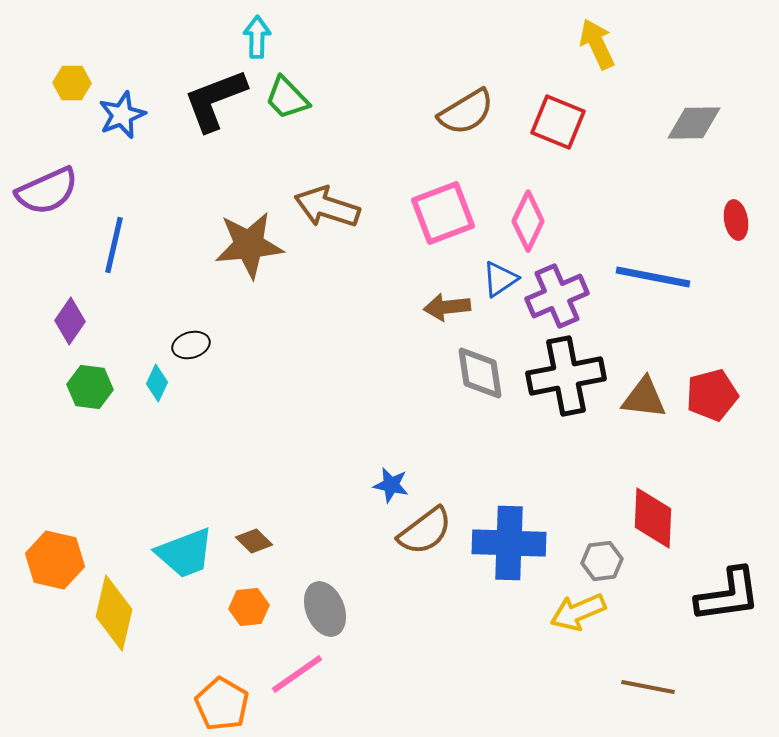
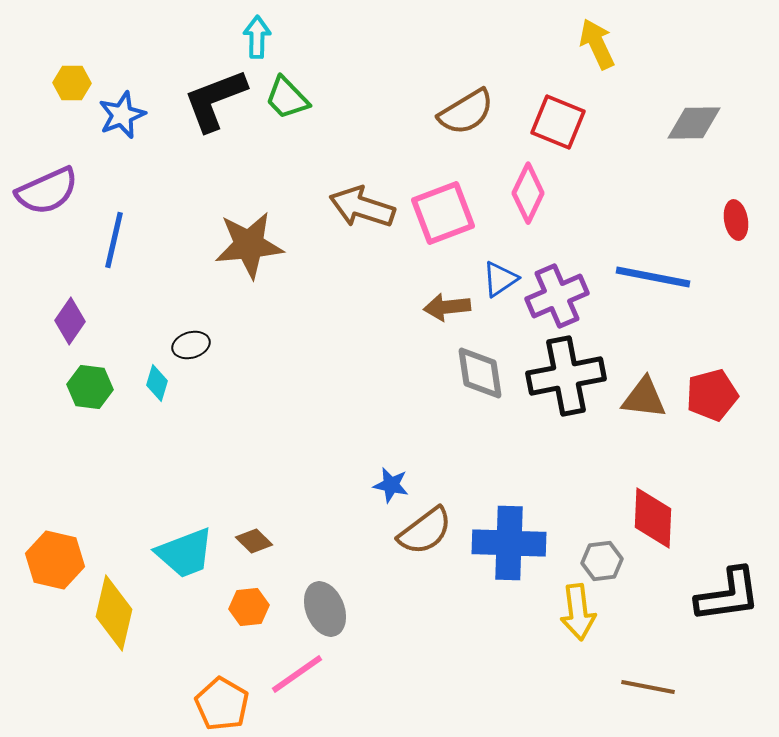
brown arrow at (327, 207): moved 35 px right
pink diamond at (528, 221): moved 28 px up
blue line at (114, 245): moved 5 px up
cyan diamond at (157, 383): rotated 9 degrees counterclockwise
yellow arrow at (578, 612): rotated 74 degrees counterclockwise
